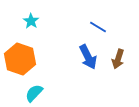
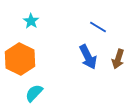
orange hexagon: rotated 8 degrees clockwise
